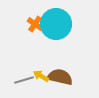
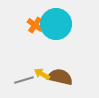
orange cross: moved 1 px down
yellow arrow: moved 1 px right, 2 px up
